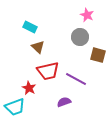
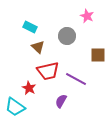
pink star: moved 1 px down
gray circle: moved 13 px left, 1 px up
brown square: rotated 14 degrees counterclockwise
purple semicircle: moved 3 px left, 1 px up; rotated 40 degrees counterclockwise
cyan trapezoid: rotated 55 degrees clockwise
